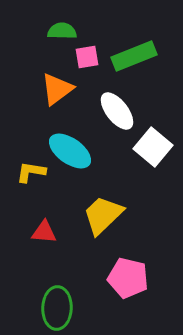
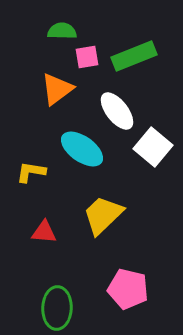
cyan ellipse: moved 12 px right, 2 px up
pink pentagon: moved 11 px down
